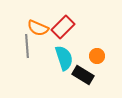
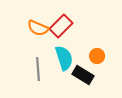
red rectangle: moved 2 px left, 1 px up
gray line: moved 11 px right, 23 px down
